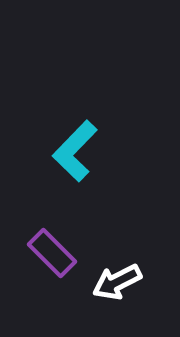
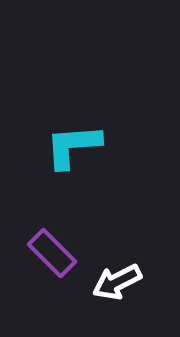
cyan L-shape: moved 2 px left, 5 px up; rotated 42 degrees clockwise
